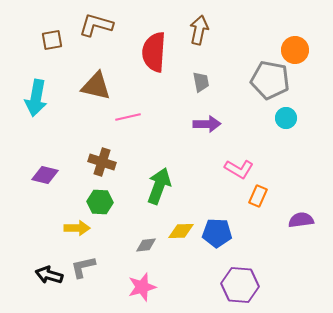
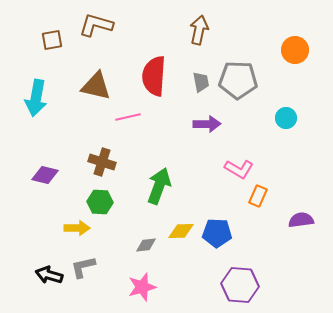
red semicircle: moved 24 px down
gray pentagon: moved 32 px left; rotated 9 degrees counterclockwise
